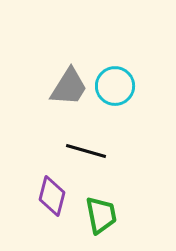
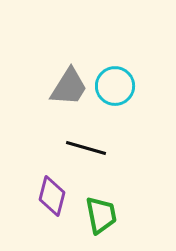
black line: moved 3 px up
